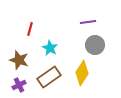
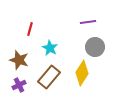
gray circle: moved 2 px down
brown rectangle: rotated 15 degrees counterclockwise
